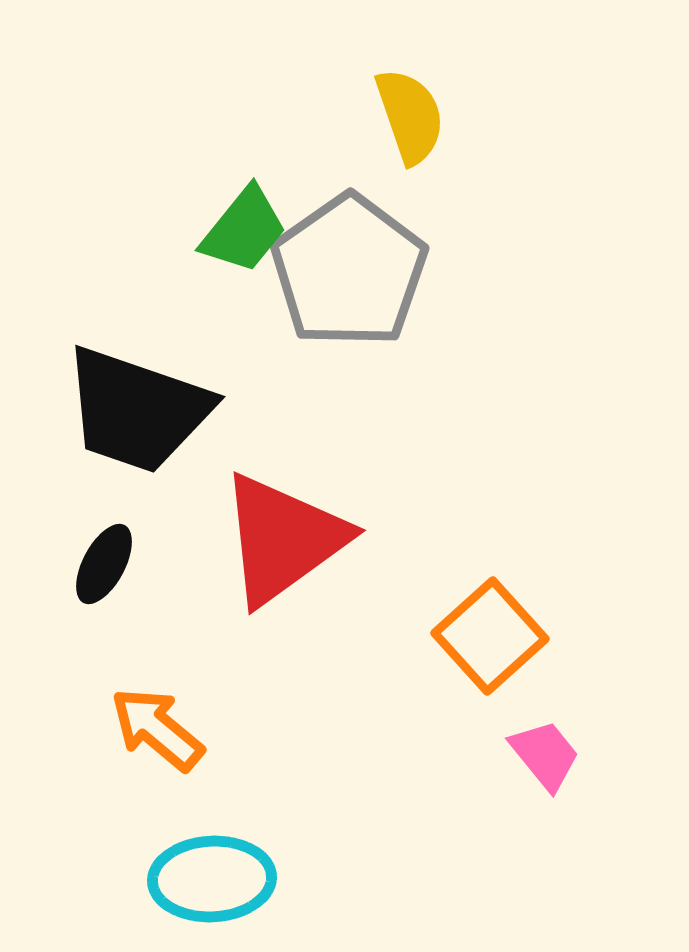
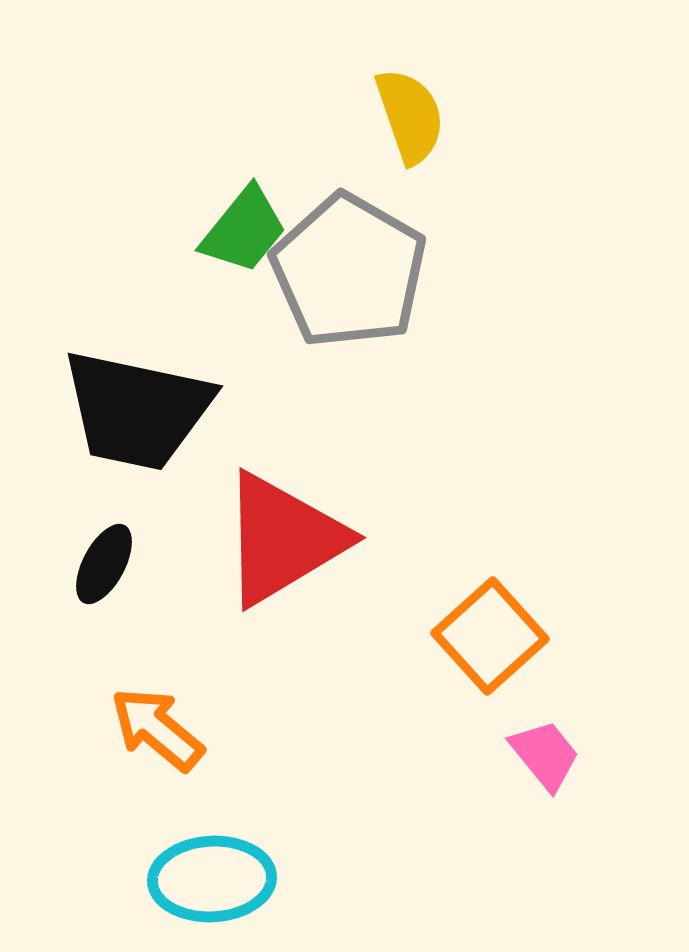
gray pentagon: rotated 7 degrees counterclockwise
black trapezoid: rotated 7 degrees counterclockwise
red triangle: rotated 5 degrees clockwise
